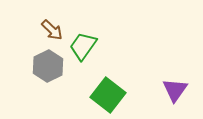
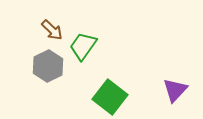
purple triangle: rotated 8 degrees clockwise
green square: moved 2 px right, 2 px down
